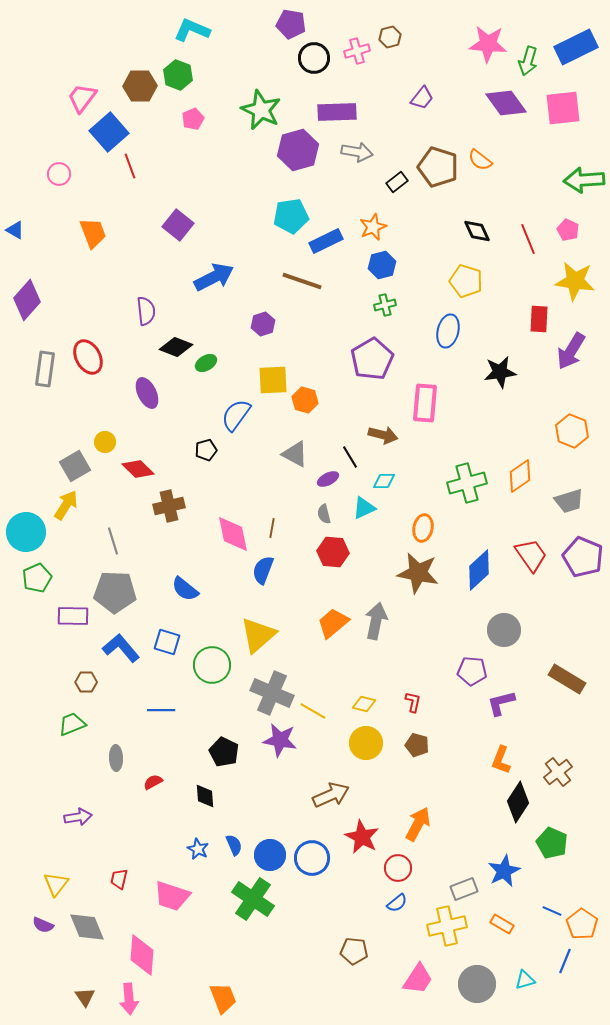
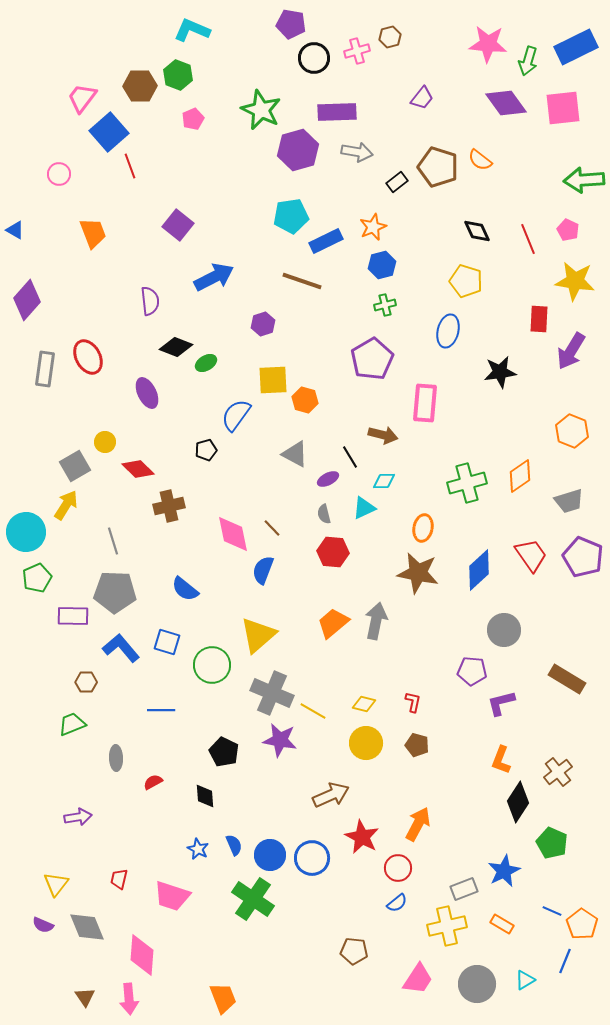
purple semicircle at (146, 311): moved 4 px right, 10 px up
brown line at (272, 528): rotated 54 degrees counterclockwise
cyan triangle at (525, 980): rotated 15 degrees counterclockwise
